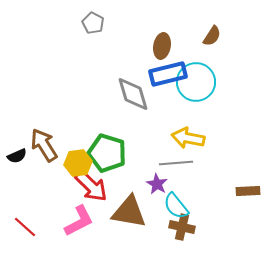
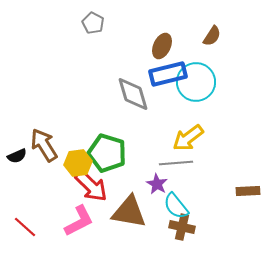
brown ellipse: rotated 15 degrees clockwise
yellow arrow: rotated 48 degrees counterclockwise
